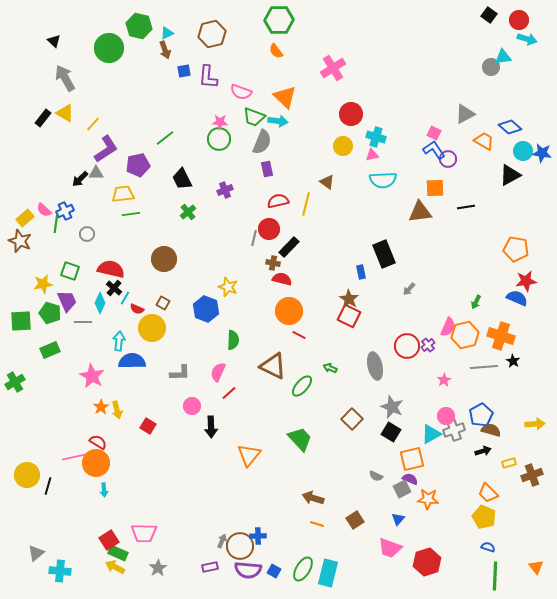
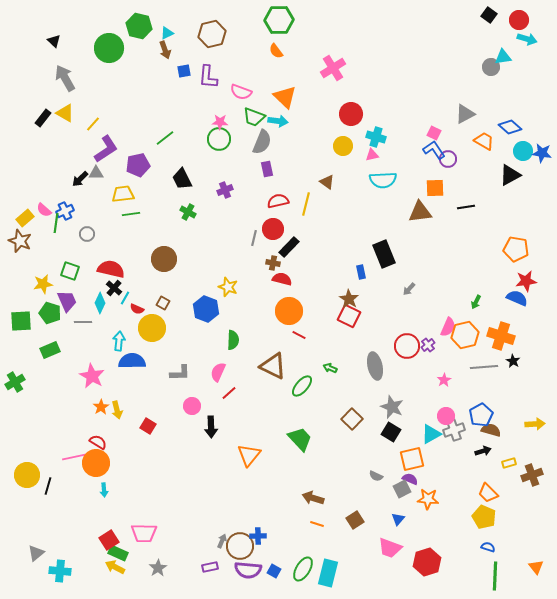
green cross at (188, 212): rotated 21 degrees counterclockwise
red circle at (269, 229): moved 4 px right
